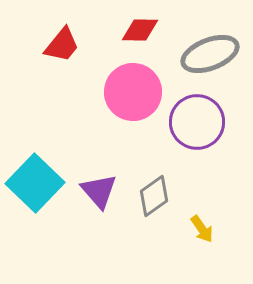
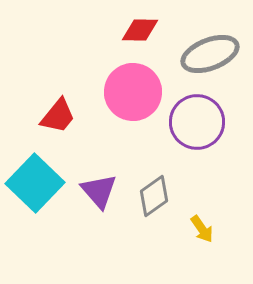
red trapezoid: moved 4 px left, 71 px down
